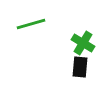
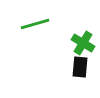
green line: moved 4 px right
